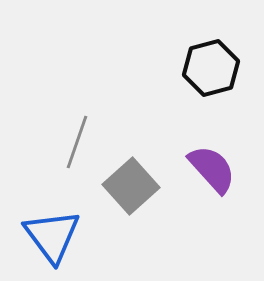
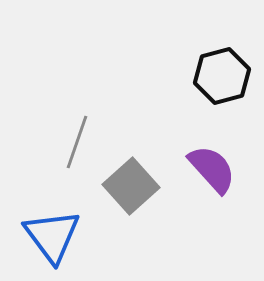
black hexagon: moved 11 px right, 8 px down
